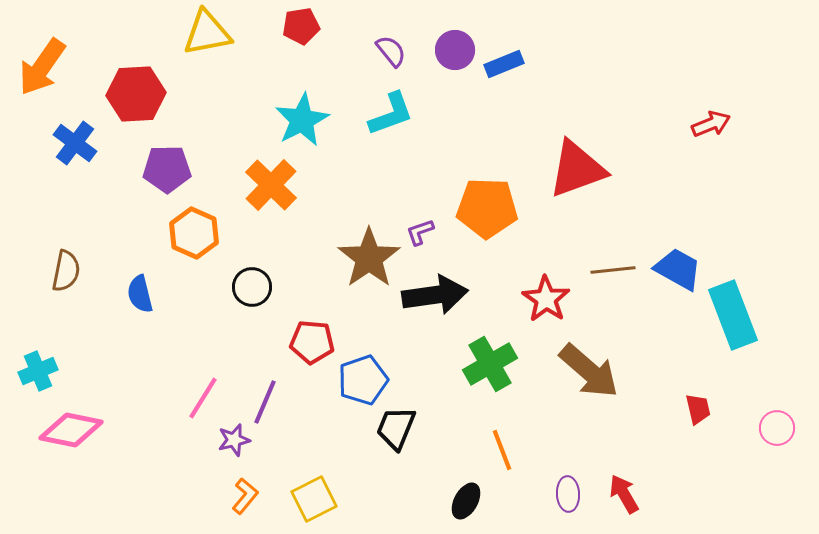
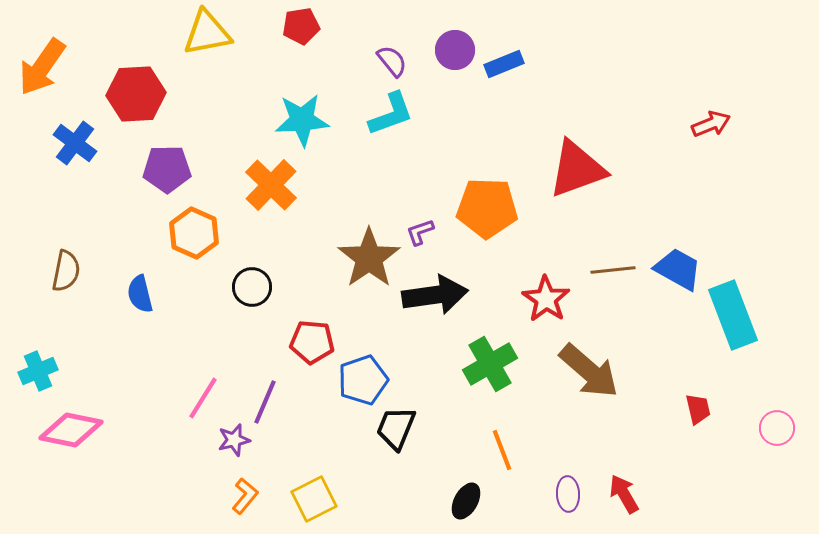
purple semicircle at (391, 51): moved 1 px right, 10 px down
cyan star at (302, 120): rotated 24 degrees clockwise
